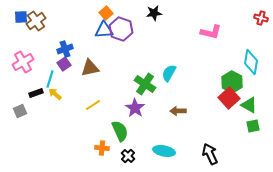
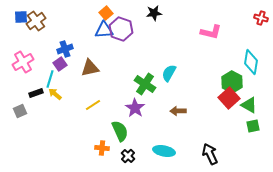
purple square: moved 4 px left
